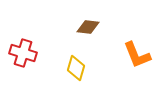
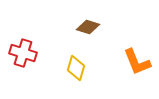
brown diamond: rotated 10 degrees clockwise
orange L-shape: moved 7 px down
